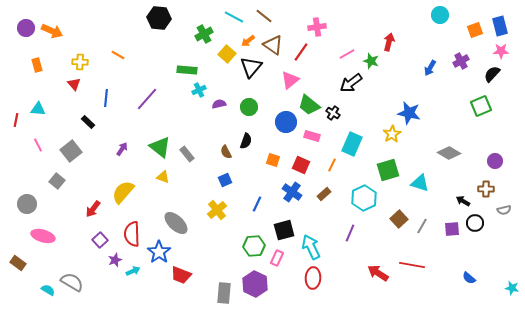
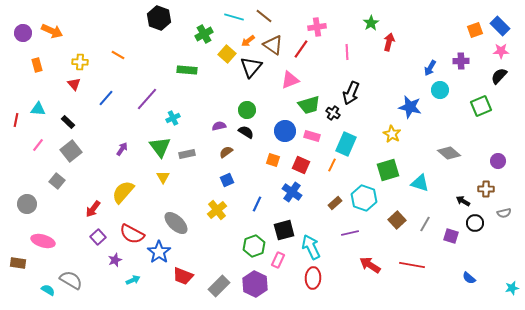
cyan circle at (440, 15): moved 75 px down
cyan line at (234, 17): rotated 12 degrees counterclockwise
black hexagon at (159, 18): rotated 15 degrees clockwise
blue rectangle at (500, 26): rotated 30 degrees counterclockwise
purple circle at (26, 28): moved 3 px left, 5 px down
red line at (301, 52): moved 3 px up
pink line at (347, 54): moved 2 px up; rotated 63 degrees counterclockwise
green star at (371, 61): moved 38 px up; rotated 21 degrees clockwise
purple cross at (461, 61): rotated 28 degrees clockwise
black semicircle at (492, 74): moved 7 px right, 2 px down
pink triangle at (290, 80): rotated 18 degrees clockwise
black arrow at (351, 83): moved 10 px down; rotated 30 degrees counterclockwise
cyan cross at (199, 90): moved 26 px left, 28 px down
blue line at (106, 98): rotated 36 degrees clockwise
purple semicircle at (219, 104): moved 22 px down
green trapezoid at (309, 105): rotated 55 degrees counterclockwise
green circle at (249, 107): moved 2 px left, 3 px down
blue star at (409, 113): moved 1 px right, 6 px up
black rectangle at (88, 122): moved 20 px left
blue circle at (286, 122): moved 1 px left, 9 px down
yellow star at (392, 134): rotated 12 degrees counterclockwise
black semicircle at (246, 141): moved 9 px up; rotated 77 degrees counterclockwise
cyan rectangle at (352, 144): moved 6 px left
pink line at (38, 145): rotated 64 degrees clockwise
green triangle at (160, 147): rotated 15 degrees clockwise
brown semicircle at (226, 152): rotated 80 degrees clockwise
gray diamond at (449, 153): rotated 10 degrees clockwise
gray rectangle at (187, 154): rotated 63 degrees counterclockwise
purple circle at (495, 161): moved 3 px right
yellow triangle at (163, 177): rotated 40 degrees clockwise
blue square at (225, 180): moved 2 px right
brown rectangle at (324, 194): moved 11 px right, 9 px down
cyan hexagon at (364, 198): rotated 15 degrees counterclockwise
gray semicircle at (504, 210): moved 3 px down
brown square at (399, 219): moved 2 px left, 1 px down
gray line at (422, 226): moved 3 px right, 2 px up
purple square at (452, 229): moved 1 px left, 7 px down; rotated 21 degrees clockwise
purple line at (350, 233): rotated 54 degrees clockwise
red semicircle at (132, 234): rotated 60 degrees counterclockwise
pink ellipse at (43, 236): moved 5 px down
purple square at (100, 240): moved 2 px left, 3 px up
green hexagon at (254, 246): rotated 15 degrees counterclockwise
pink rectangle at (277, 258): moved 1 px right, 2 px down
brown rectangle at (18, 263): rotated 28 degrees counterclockwise
cyan arrow at (133, 271): moved 9 px down
red arrow at (378, 273): moved 8 px left, 8 px up
red trapezoid at (181, 275): moved 2 px right, 1 px down
gray semicircle at (72, 282): moved 1 px left, 2 px up
cyan star at (512, 288): rotated 24 degrees counterclockwise
gray rectangle at (224, 293): moved 5 px left, 7 px up; rotated 40 degrees clockwise
